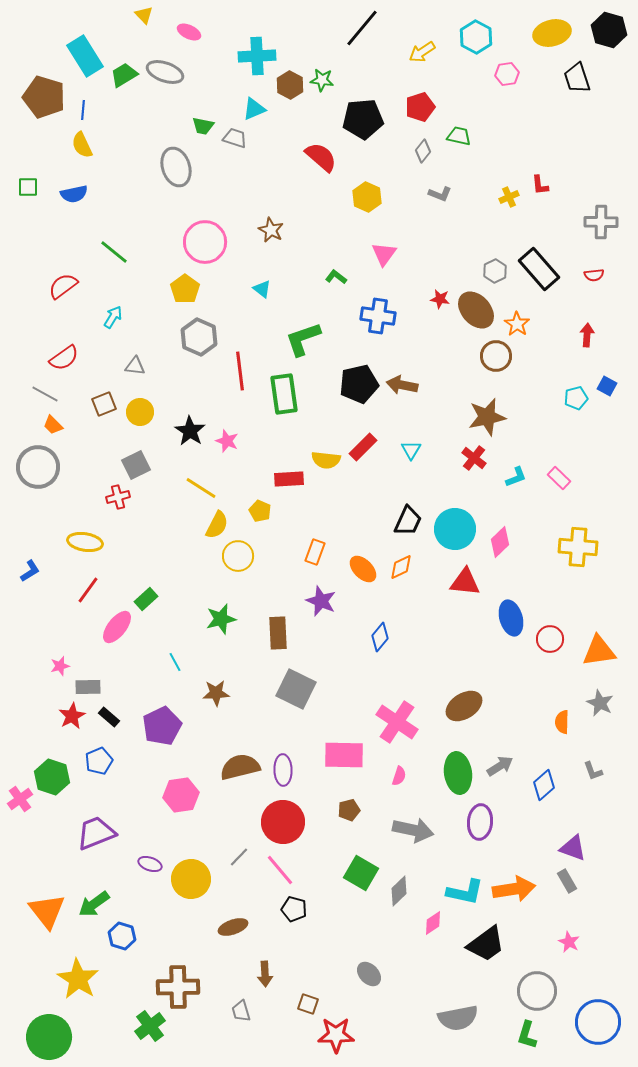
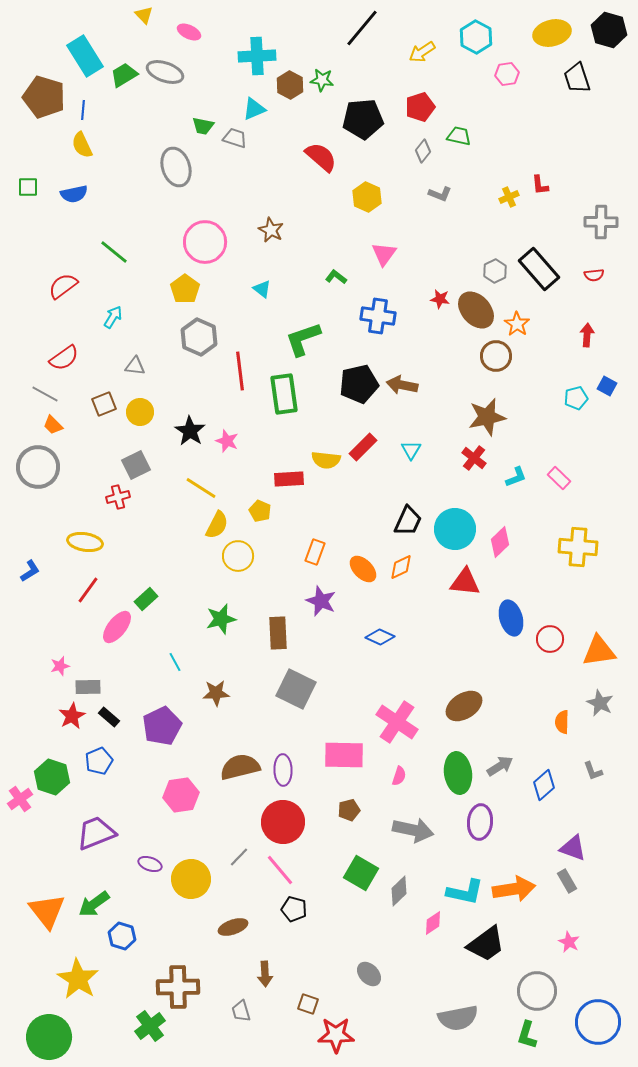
blue diamond at (380, 637): rotated 76 degrees clockwise
